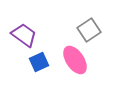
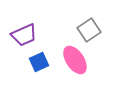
purple trapezoid: rotated 120 degrees clockwise
